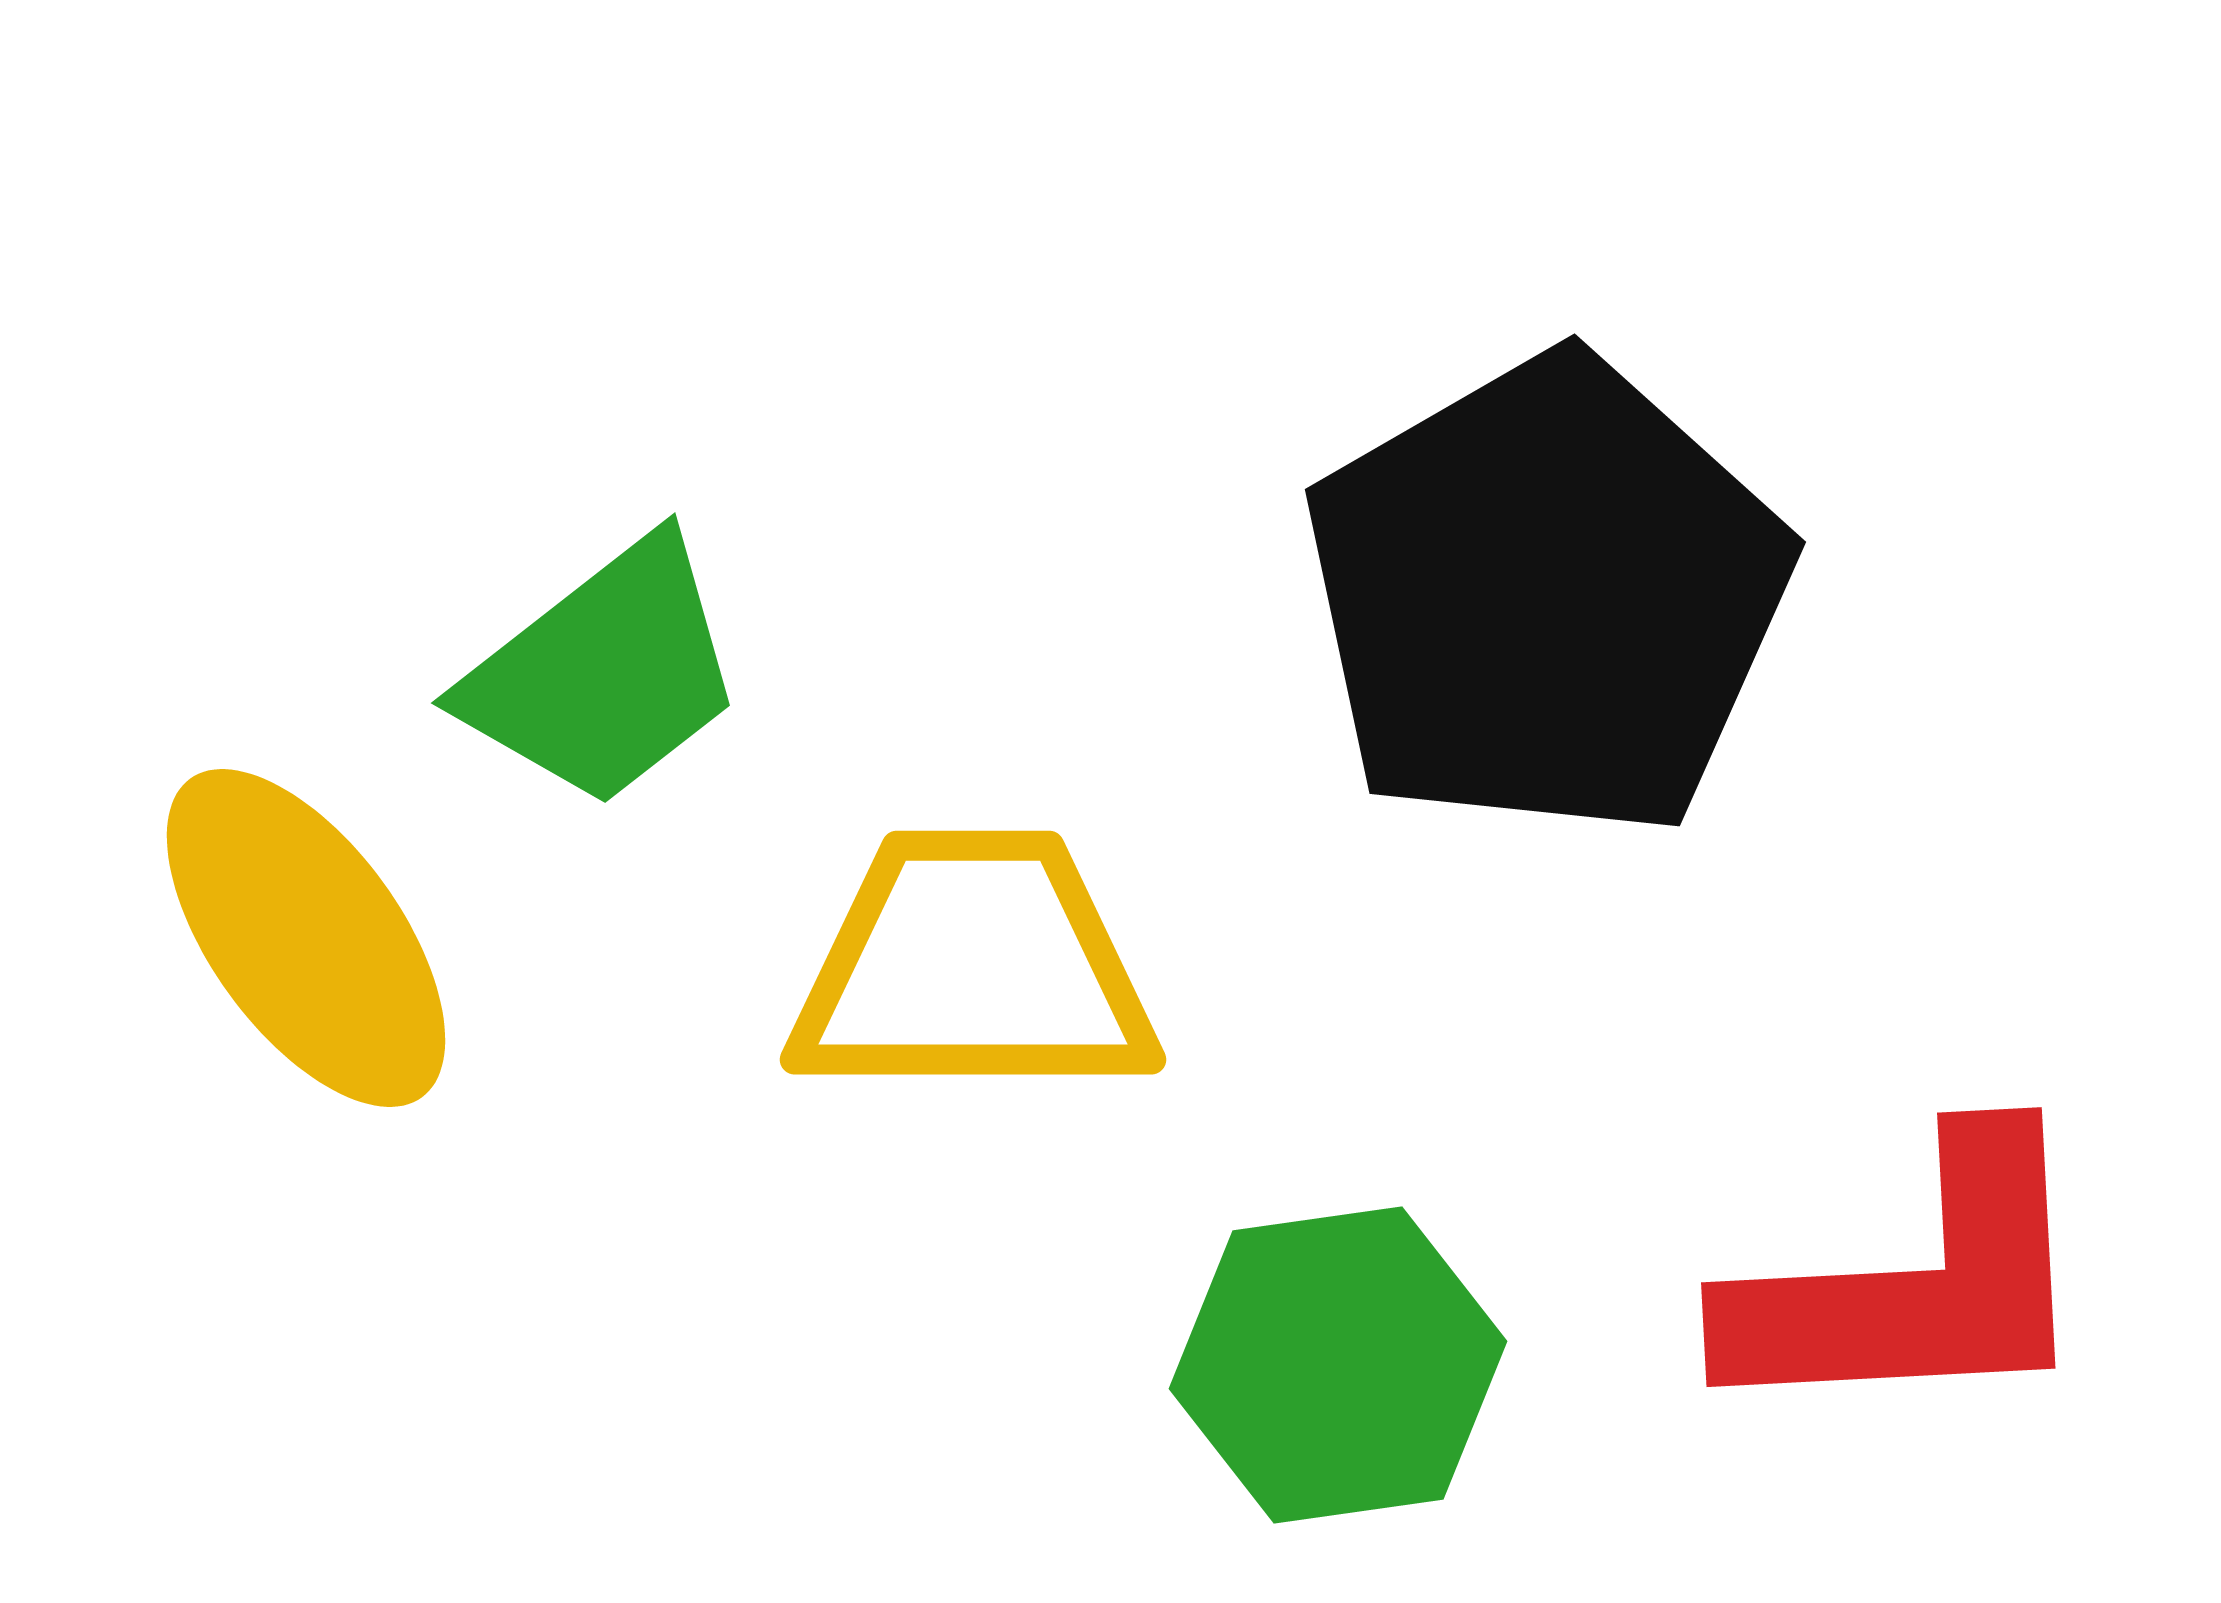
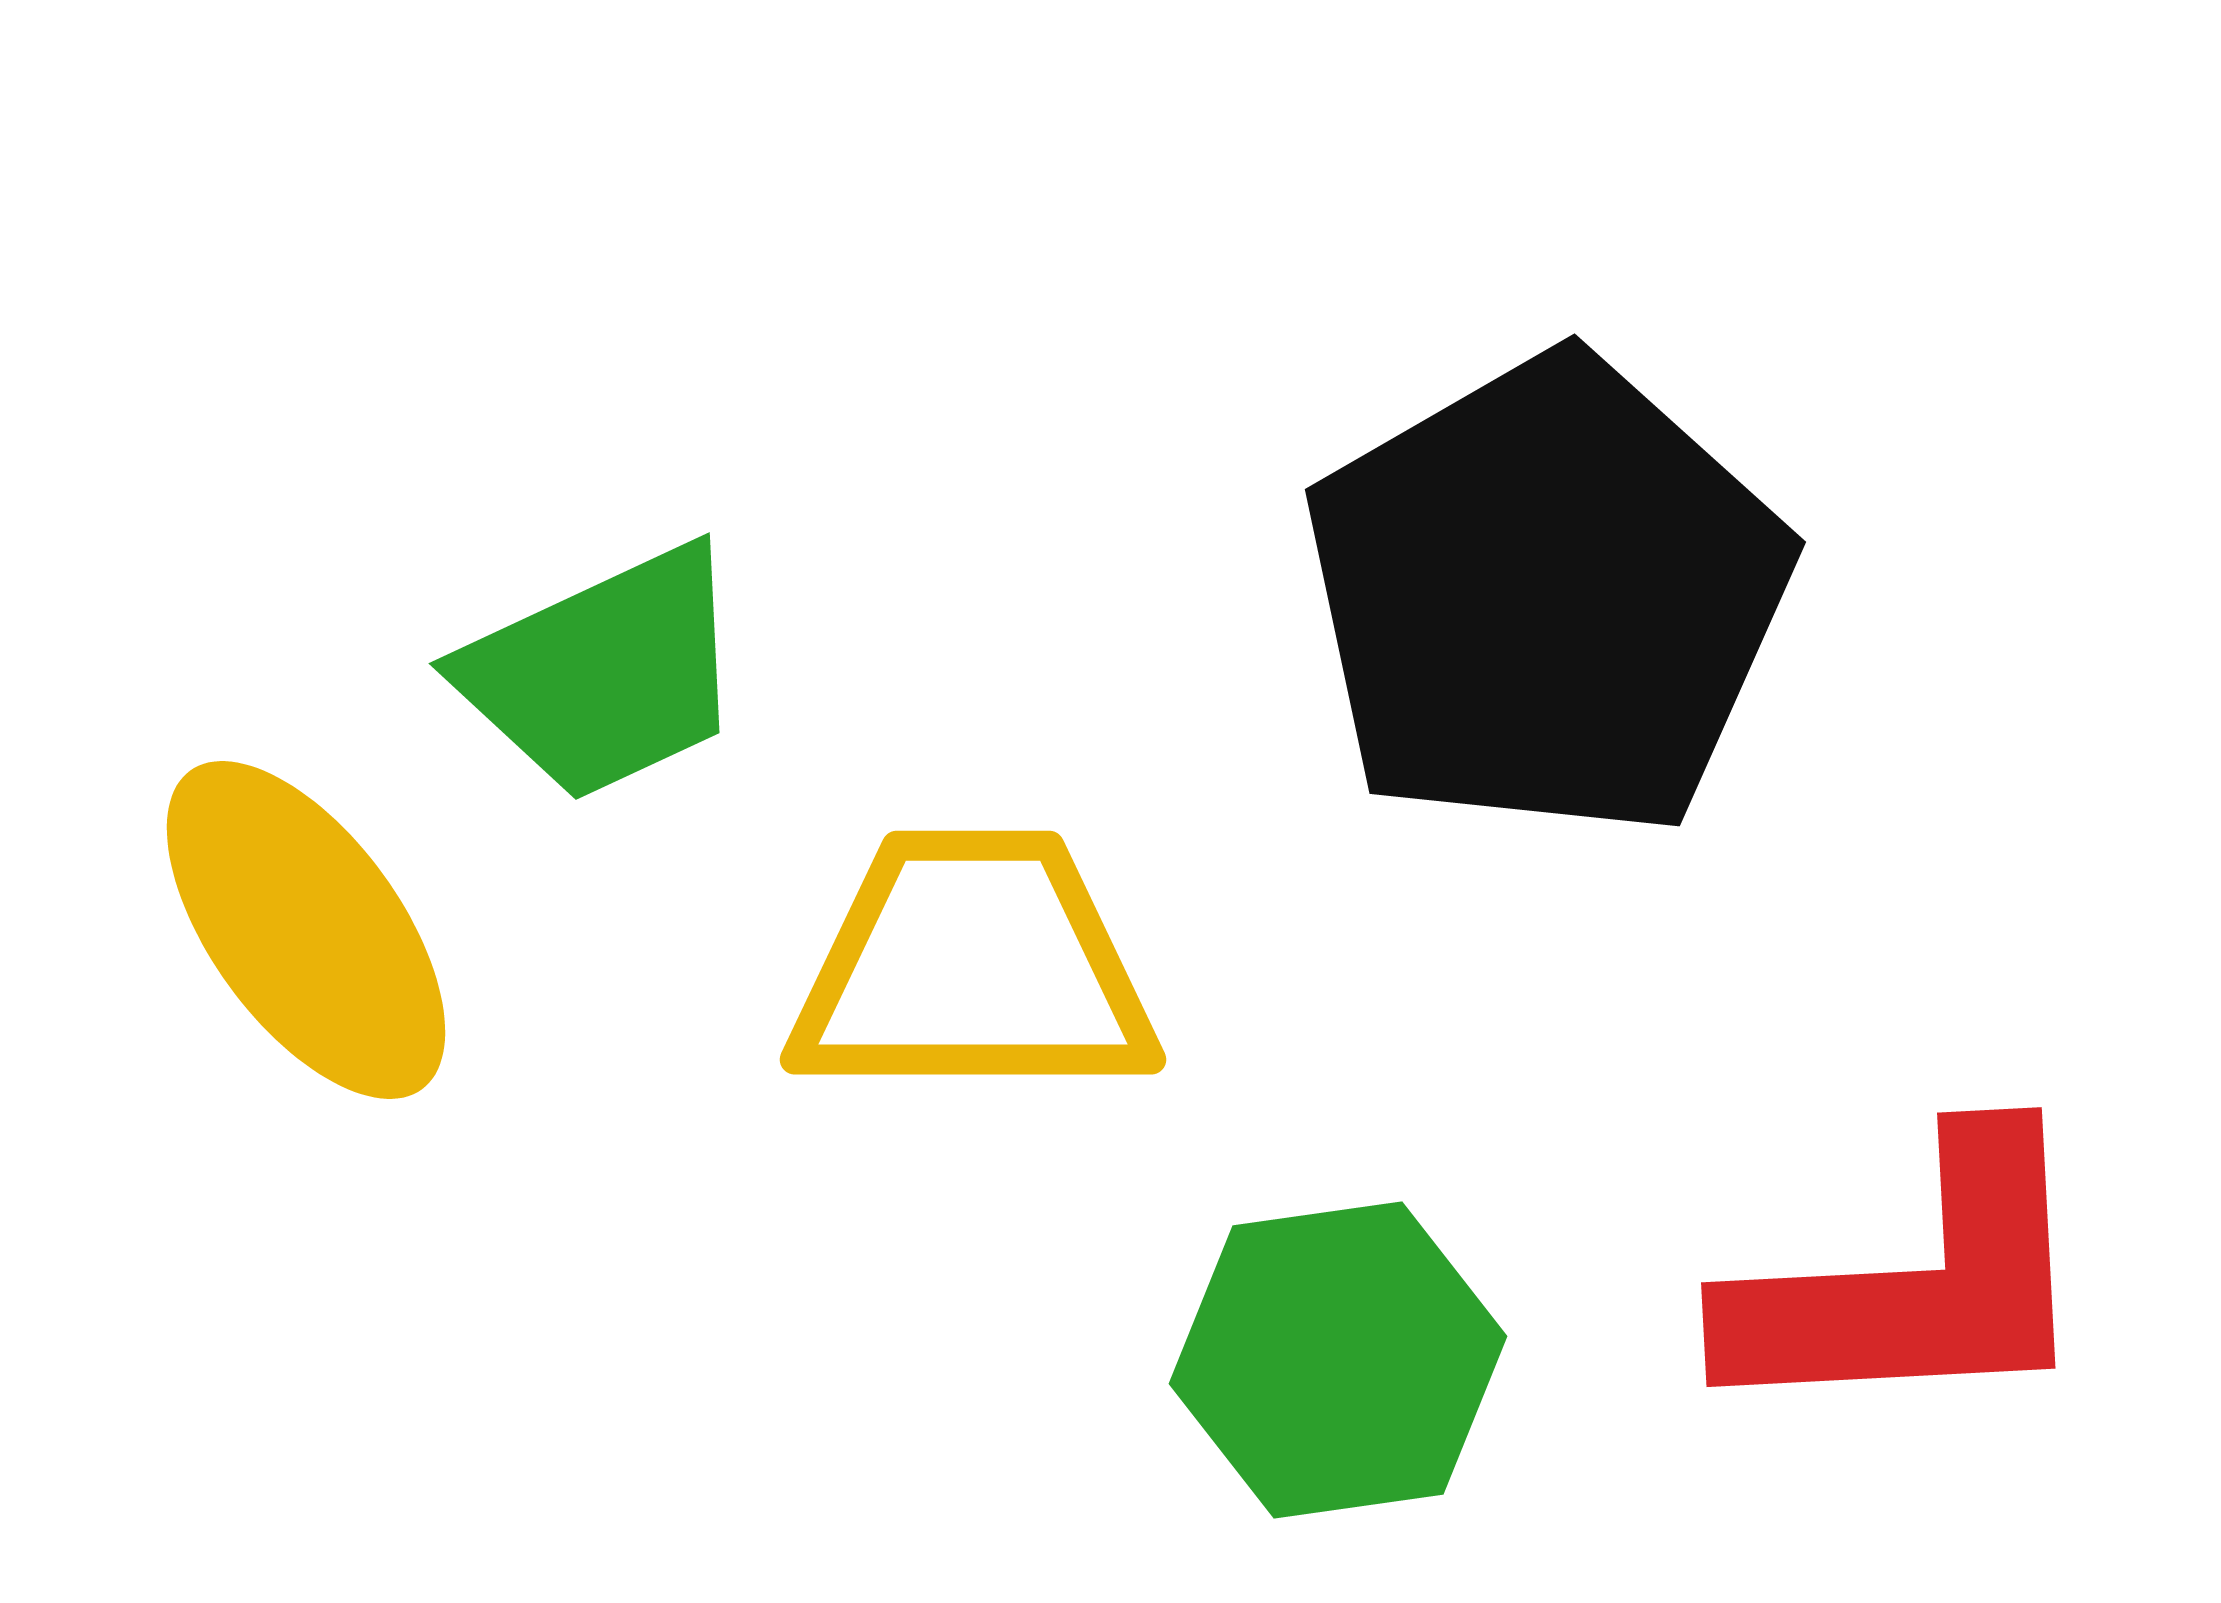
green trapezoid: rotated 13 degrees clockwise
yellow ellipse: moved 8 px up
green hexagon: moved 5 px up
